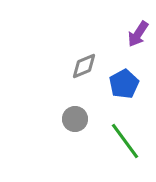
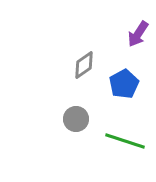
gray diamond: moved 1 px up; rotated 12 degrees counterclockwise
gray circle: moved 1 px right
green line: rotated 36 degrees counterclockwise
